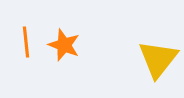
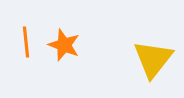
yellow triangle: moved 5 px left
